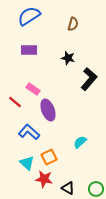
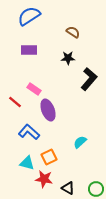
brown semicircle: moved 8 px down; rotated 72 degrees counterclockwise
black star: rotated 16 degrees counterclockwise
pink rectangle: moved 1 px right
cyan triangle: rotated 28 degrees counterclockwise
